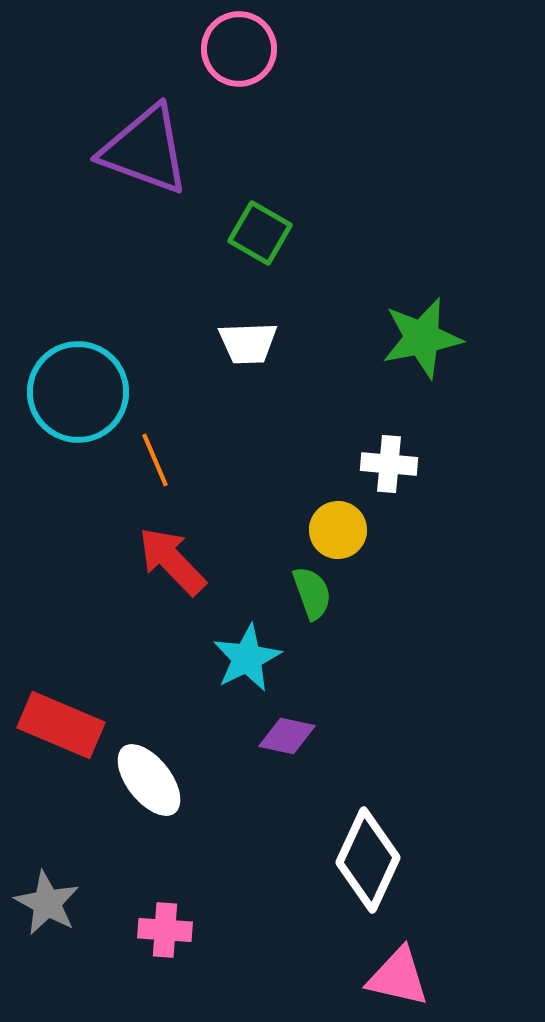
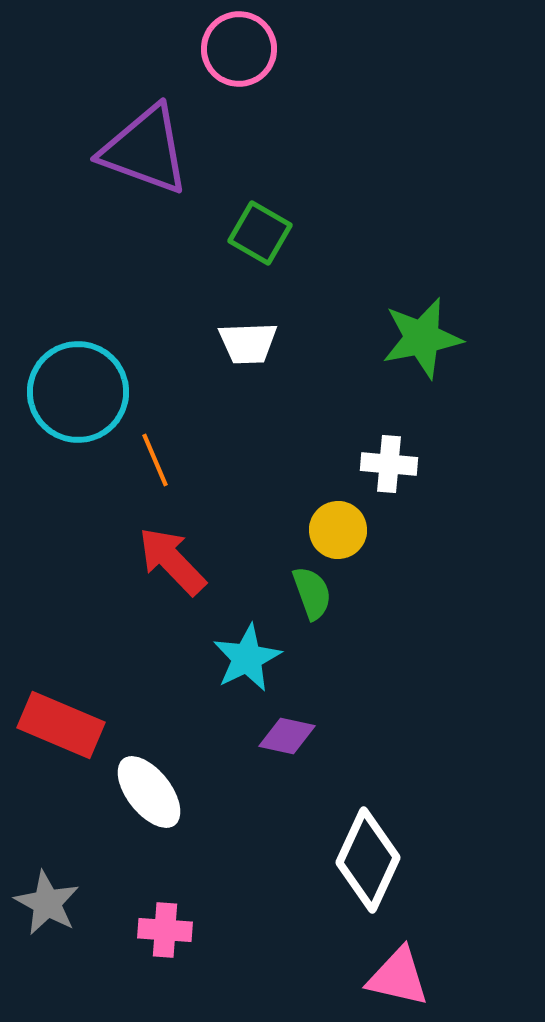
white ellipse: moved 12 px down
